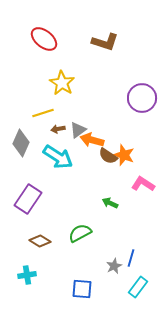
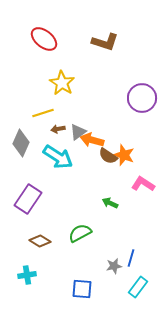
gray triangle: moved 2 px down
gray star: rotated 14 degrees clockwise
